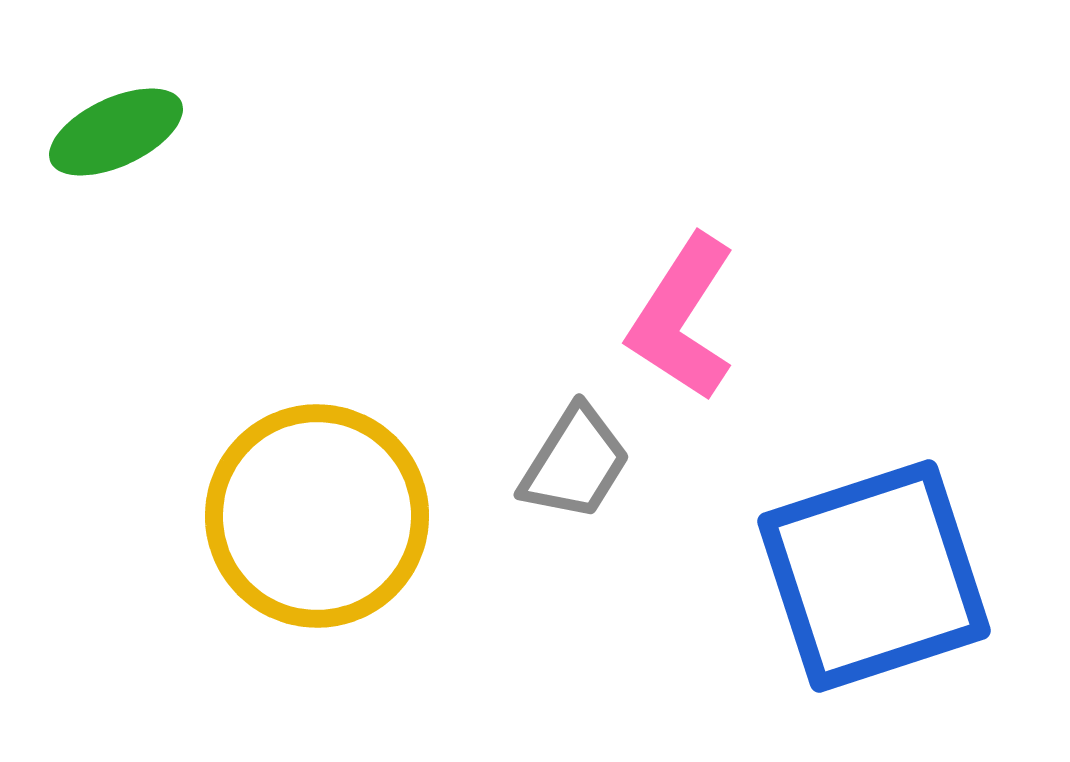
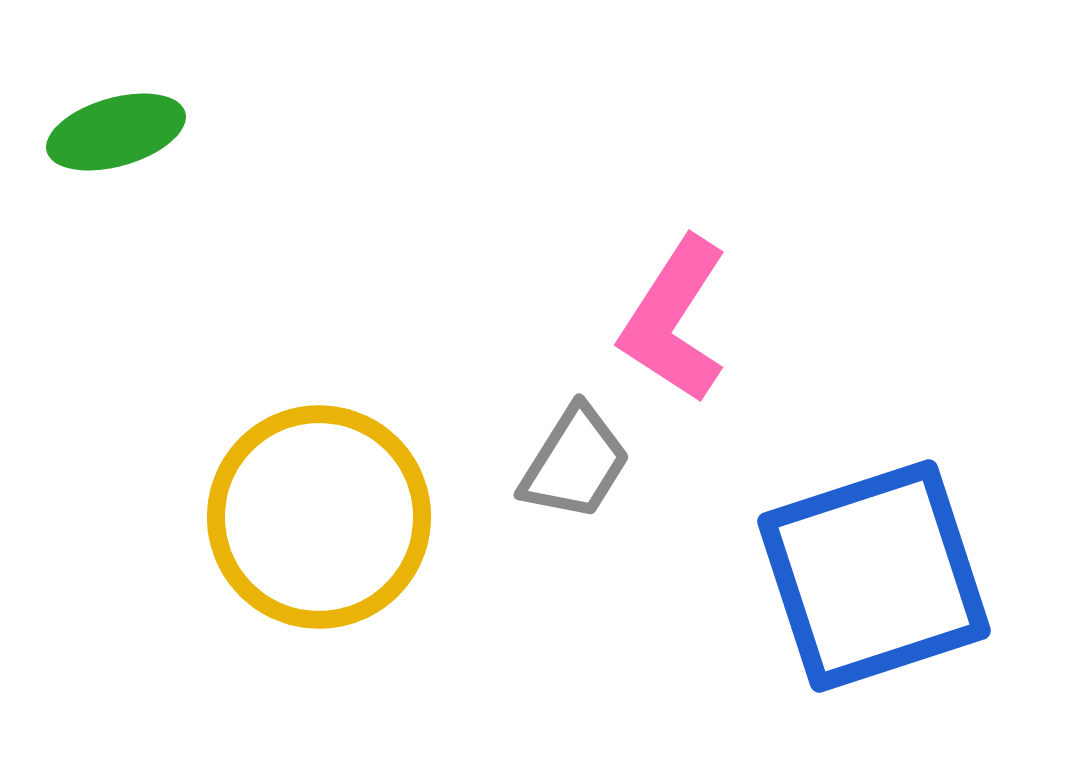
green ellipse: rotated 9 degrees clockwise
pink L-shape: moved 8 px left, 2 px down
yellow circle: moved 2 px right, 1 px down
